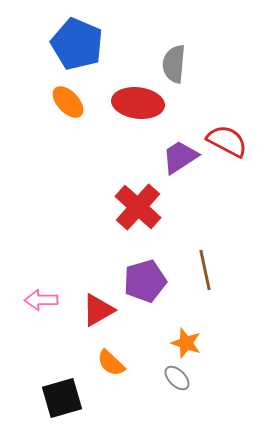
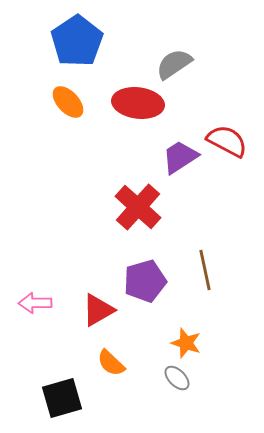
blue pentagon: moved 3 px up; rotated 15 degrees clockwise
gray semicircle: rotated 51 degrees clockwise
pink arrow: moved 6 px left, 3 px down
